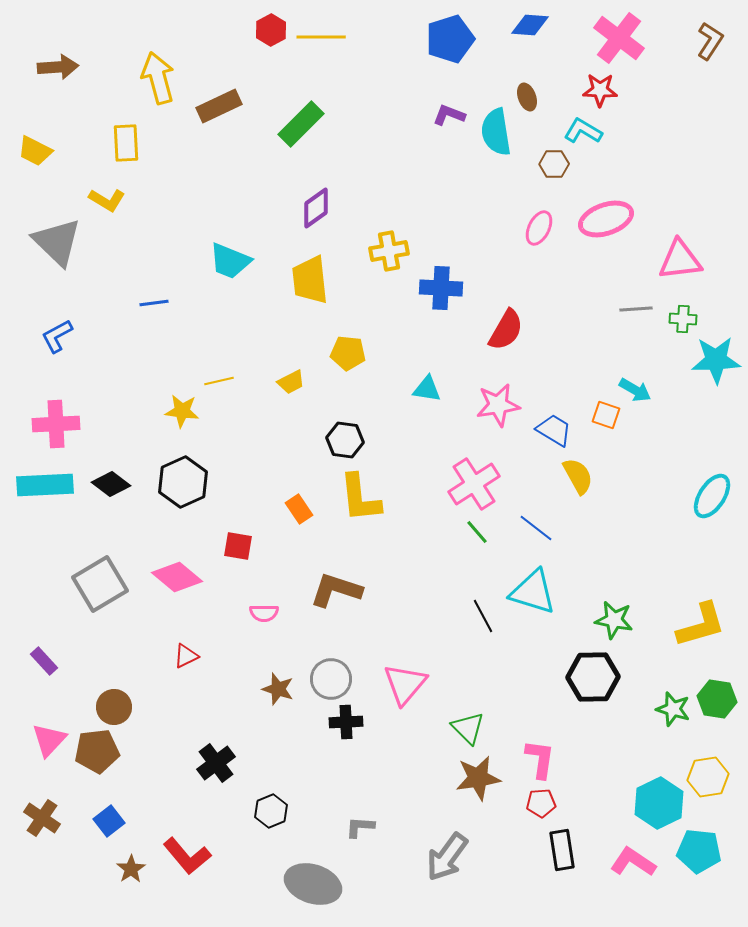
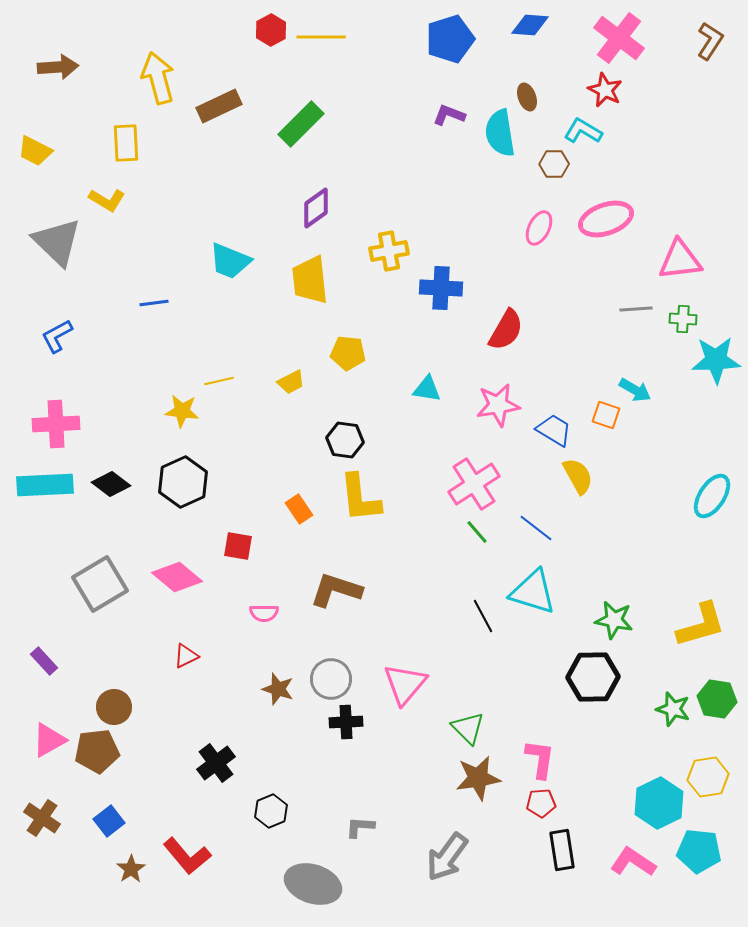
red star at (600, 90): moved 5 px right; rotated 24 degrees clockwise
cyan semicircle at (496, 132): moved 4 px right, 1 px down
pink triangle at (49, 740): rotated 18 degrees clockwise
